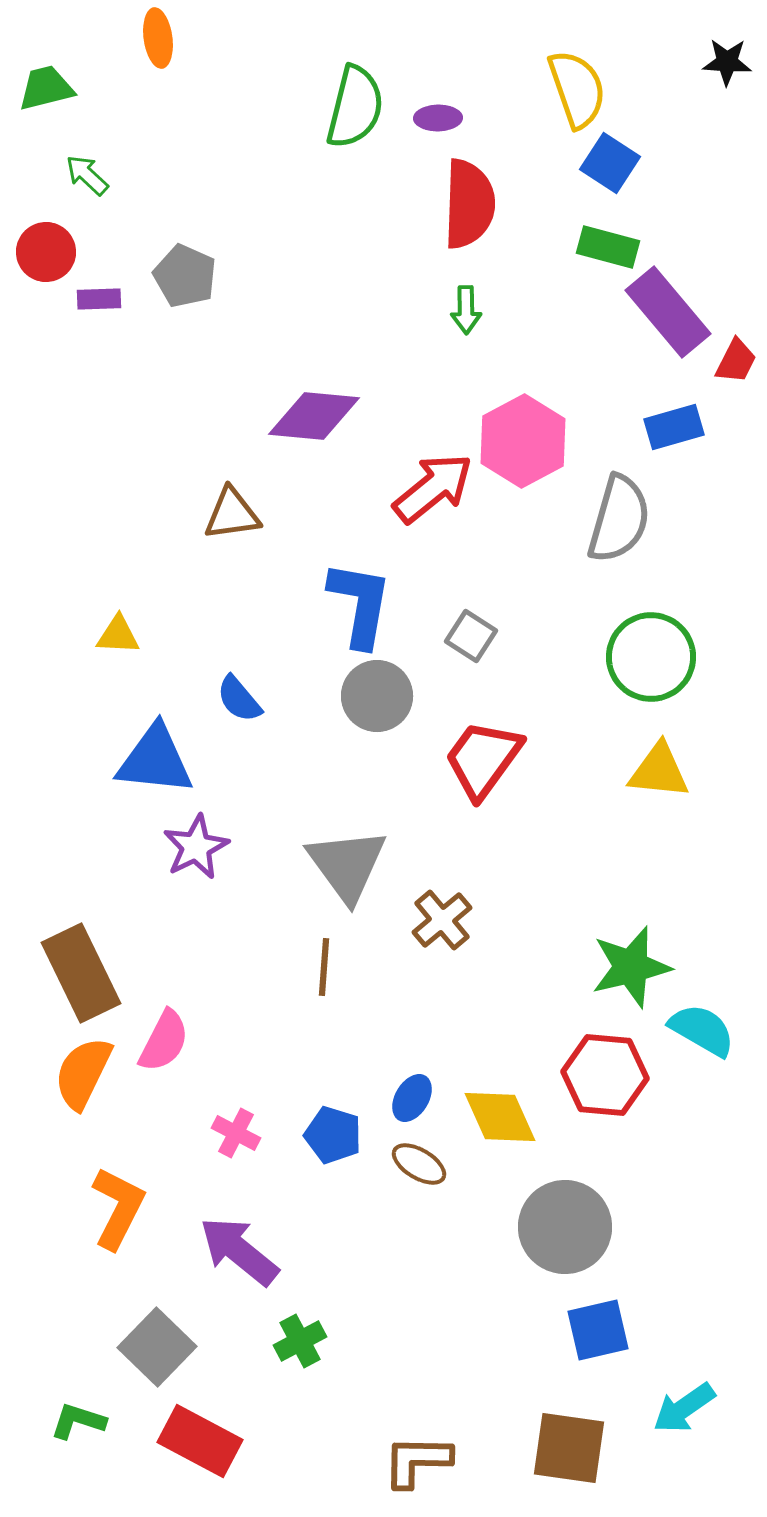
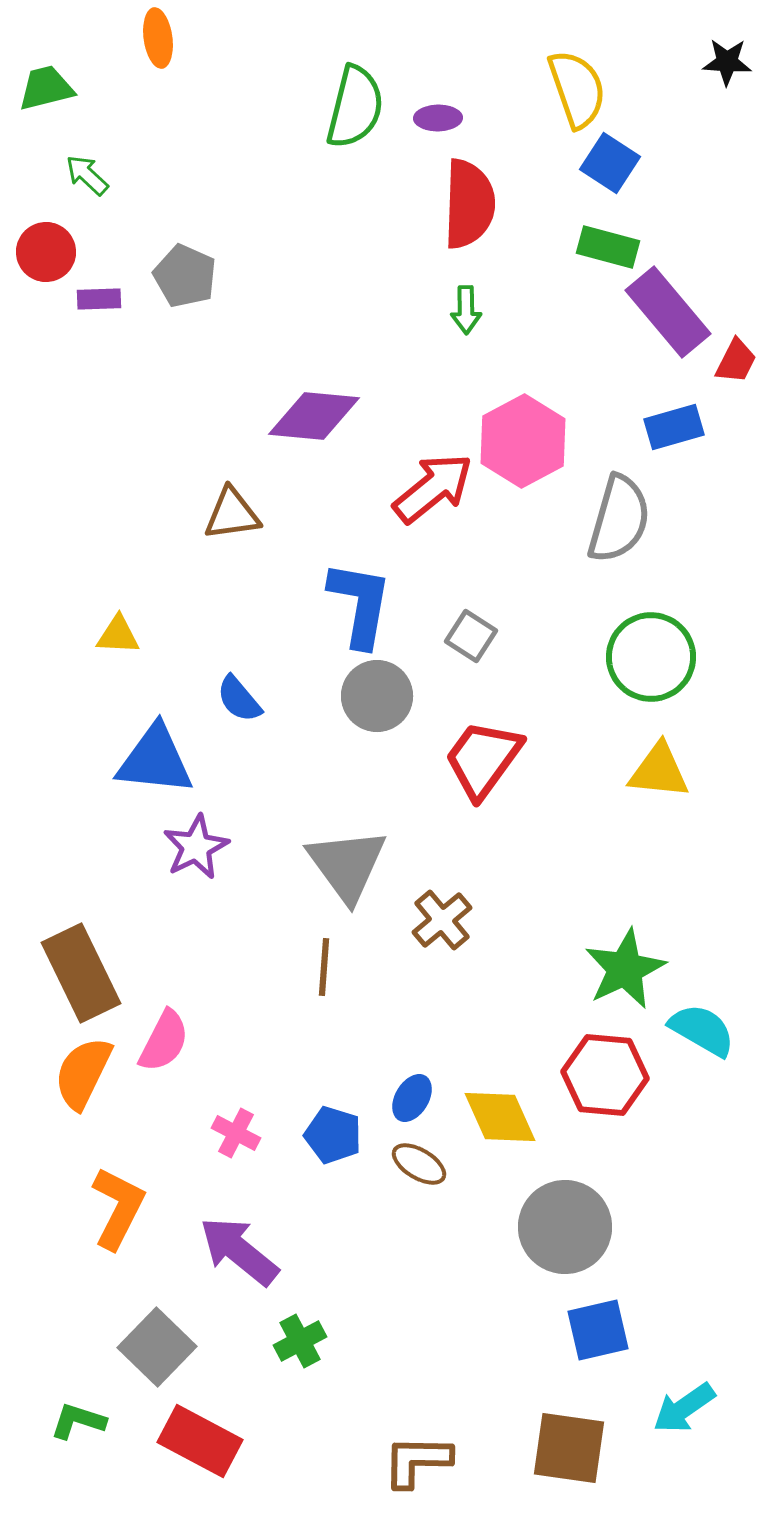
green star at (631, 967): moved 6 px left, 2 px down; rotated 12 degrees counterclockwise
